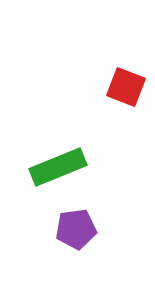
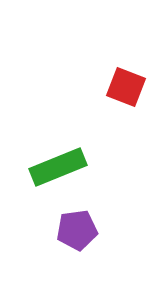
purple pentagon: moved 1 px right, 1 px down
